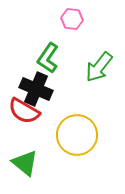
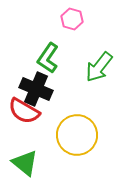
pink hexagon: rotated 10 degrees clockwise
